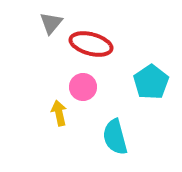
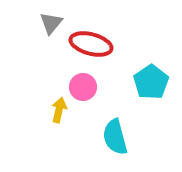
yellow arrow: moved 3 px up; rotated 25 degrees clockwise
